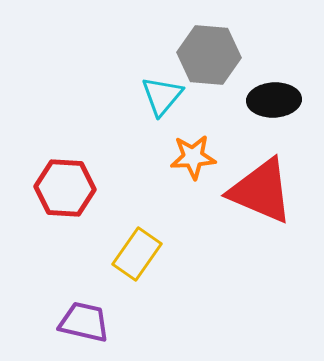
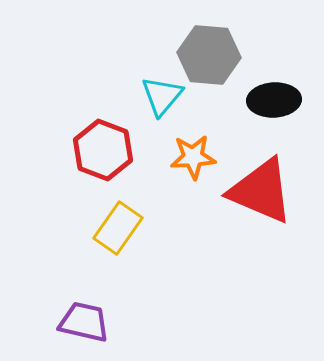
red hexagon: moved 38 px right, 38 px up; rotated 18 degrees clockwise
yellow rectangle: moved 19 px left, 26 px up
